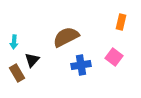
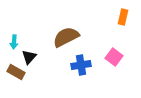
orange rectangle: moved 2 px right, 5 px up
black triangle: moved 3 px left, 3 px up
brown rectangle: moved 1 px left, 1 px up; rotated 30 degrees counterclockwise
